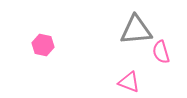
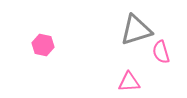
gray triangle: rotated 12 degrees counterclockwise
pink triangle: rotated 25 degrees counterclockwise
